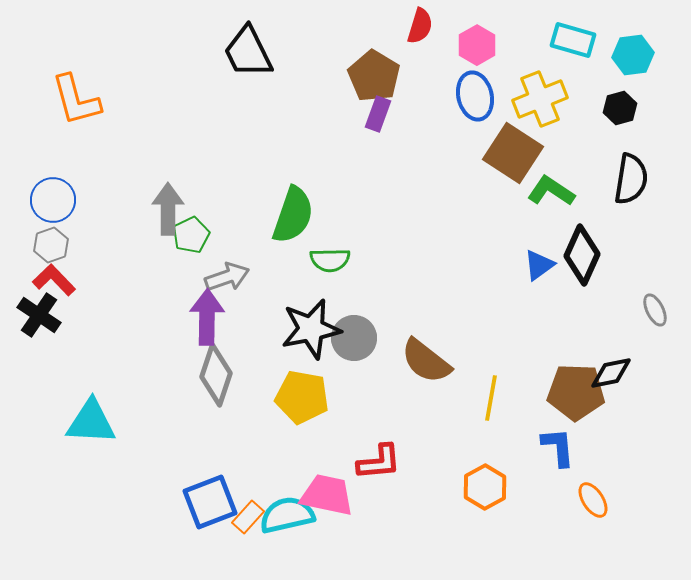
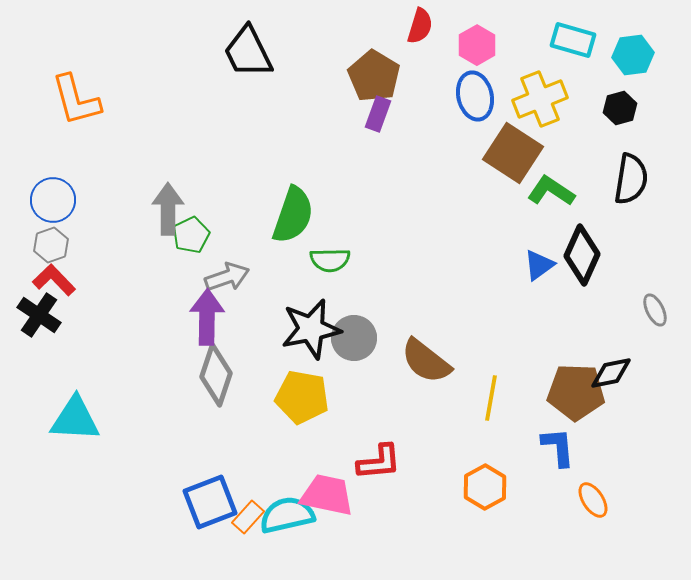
cyan triangle at (91, 422): moved 16 px left, 3 px up
